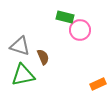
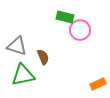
gray triangle: moved 3 px left
